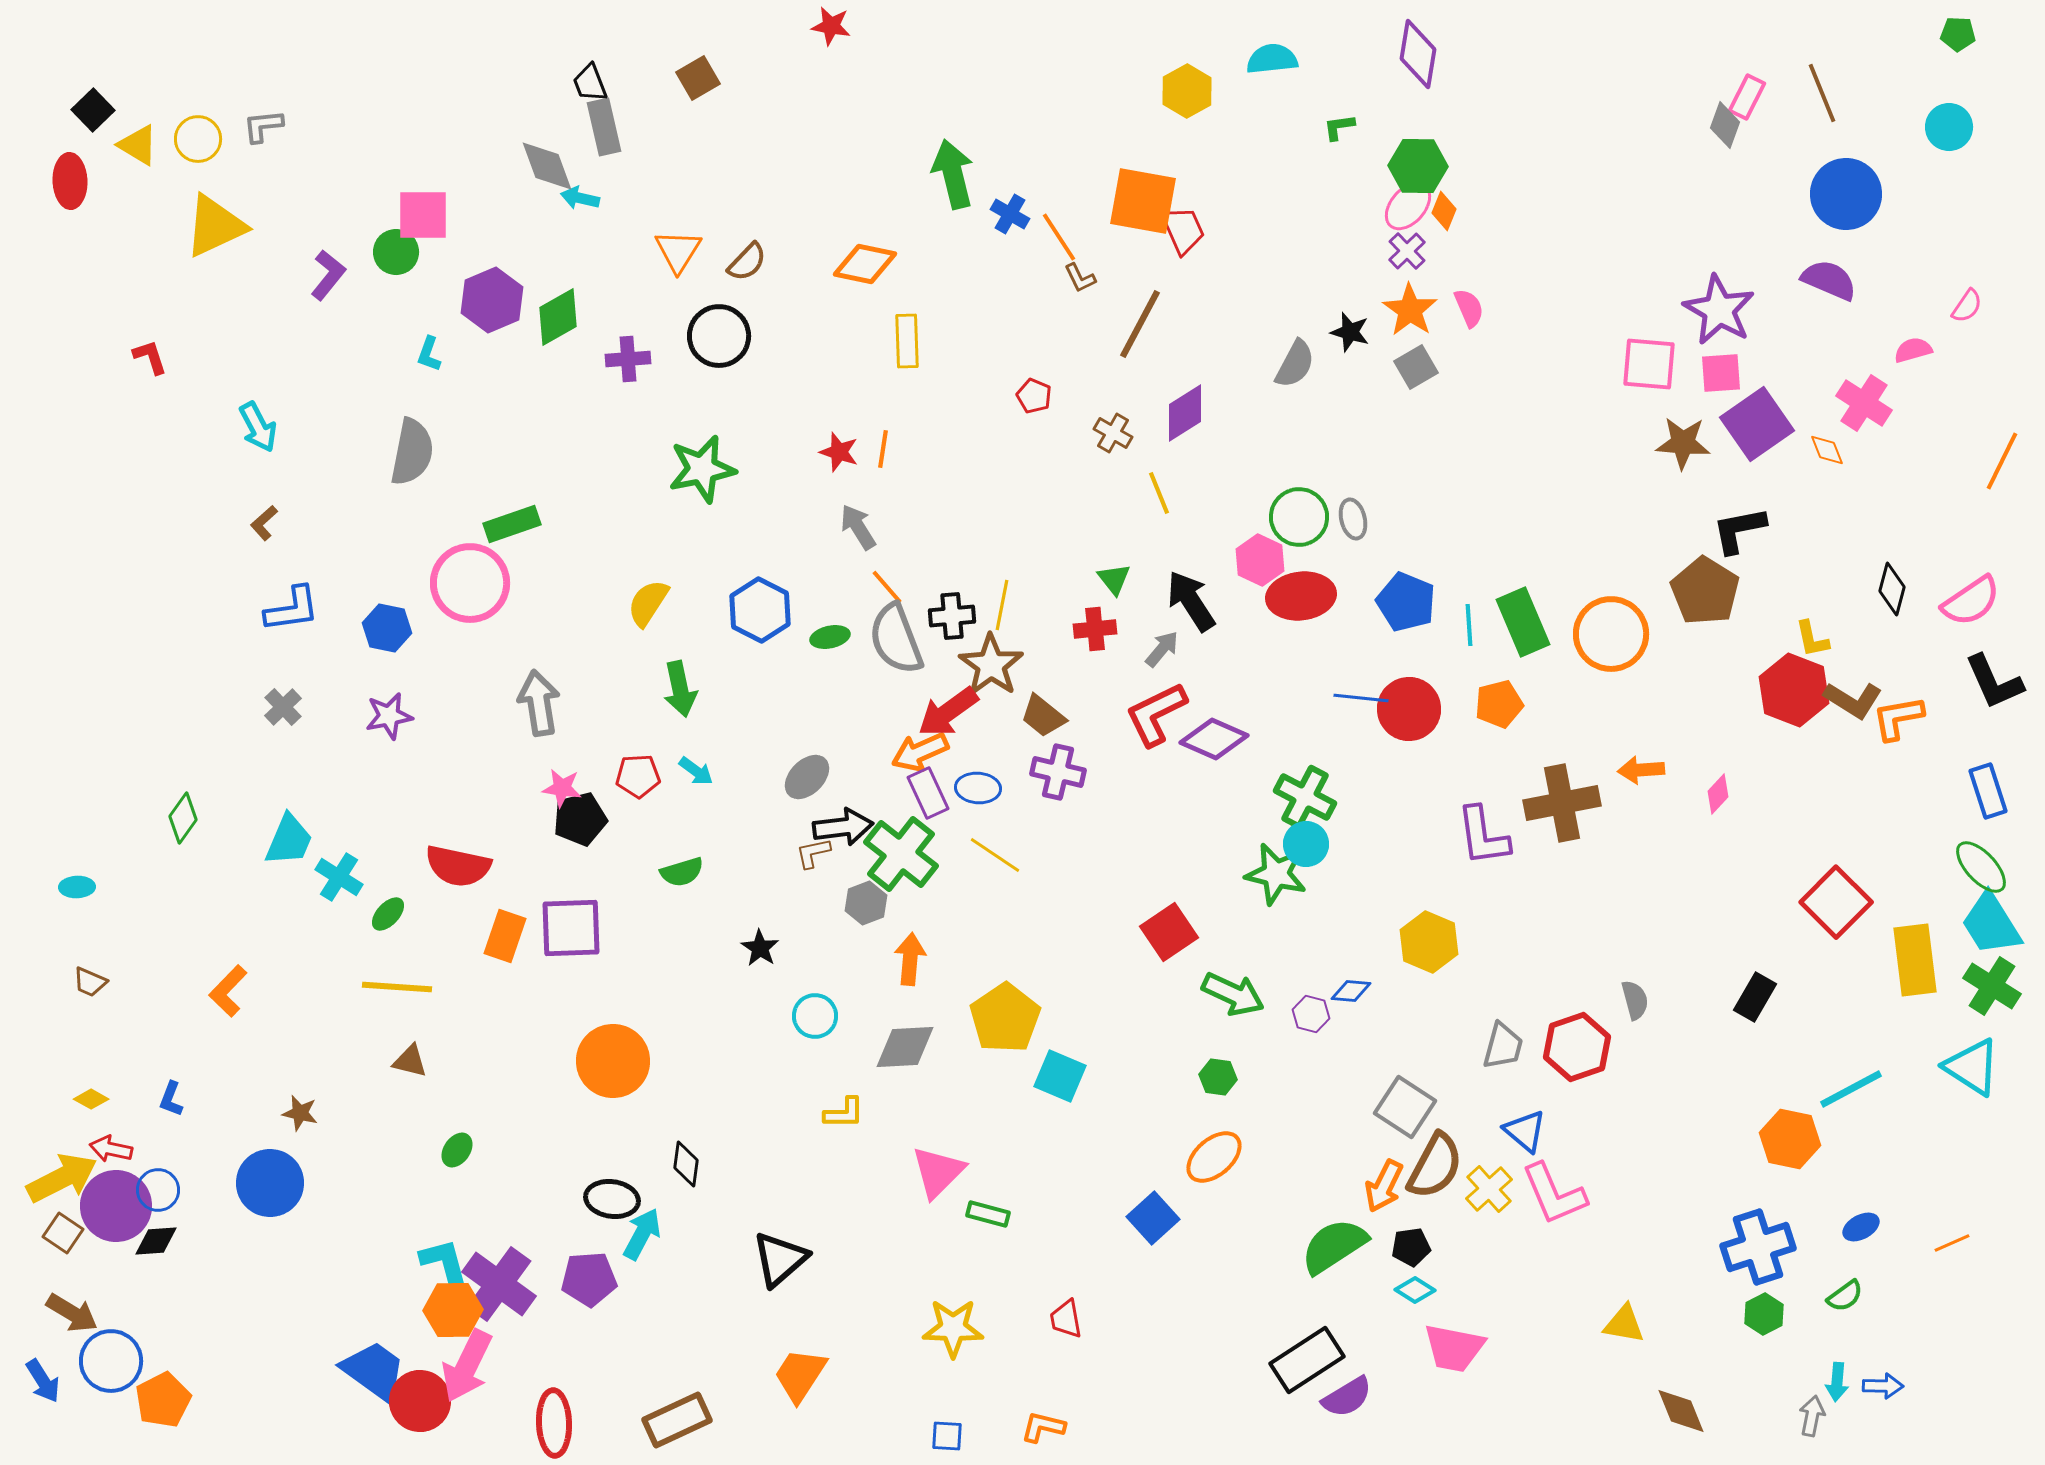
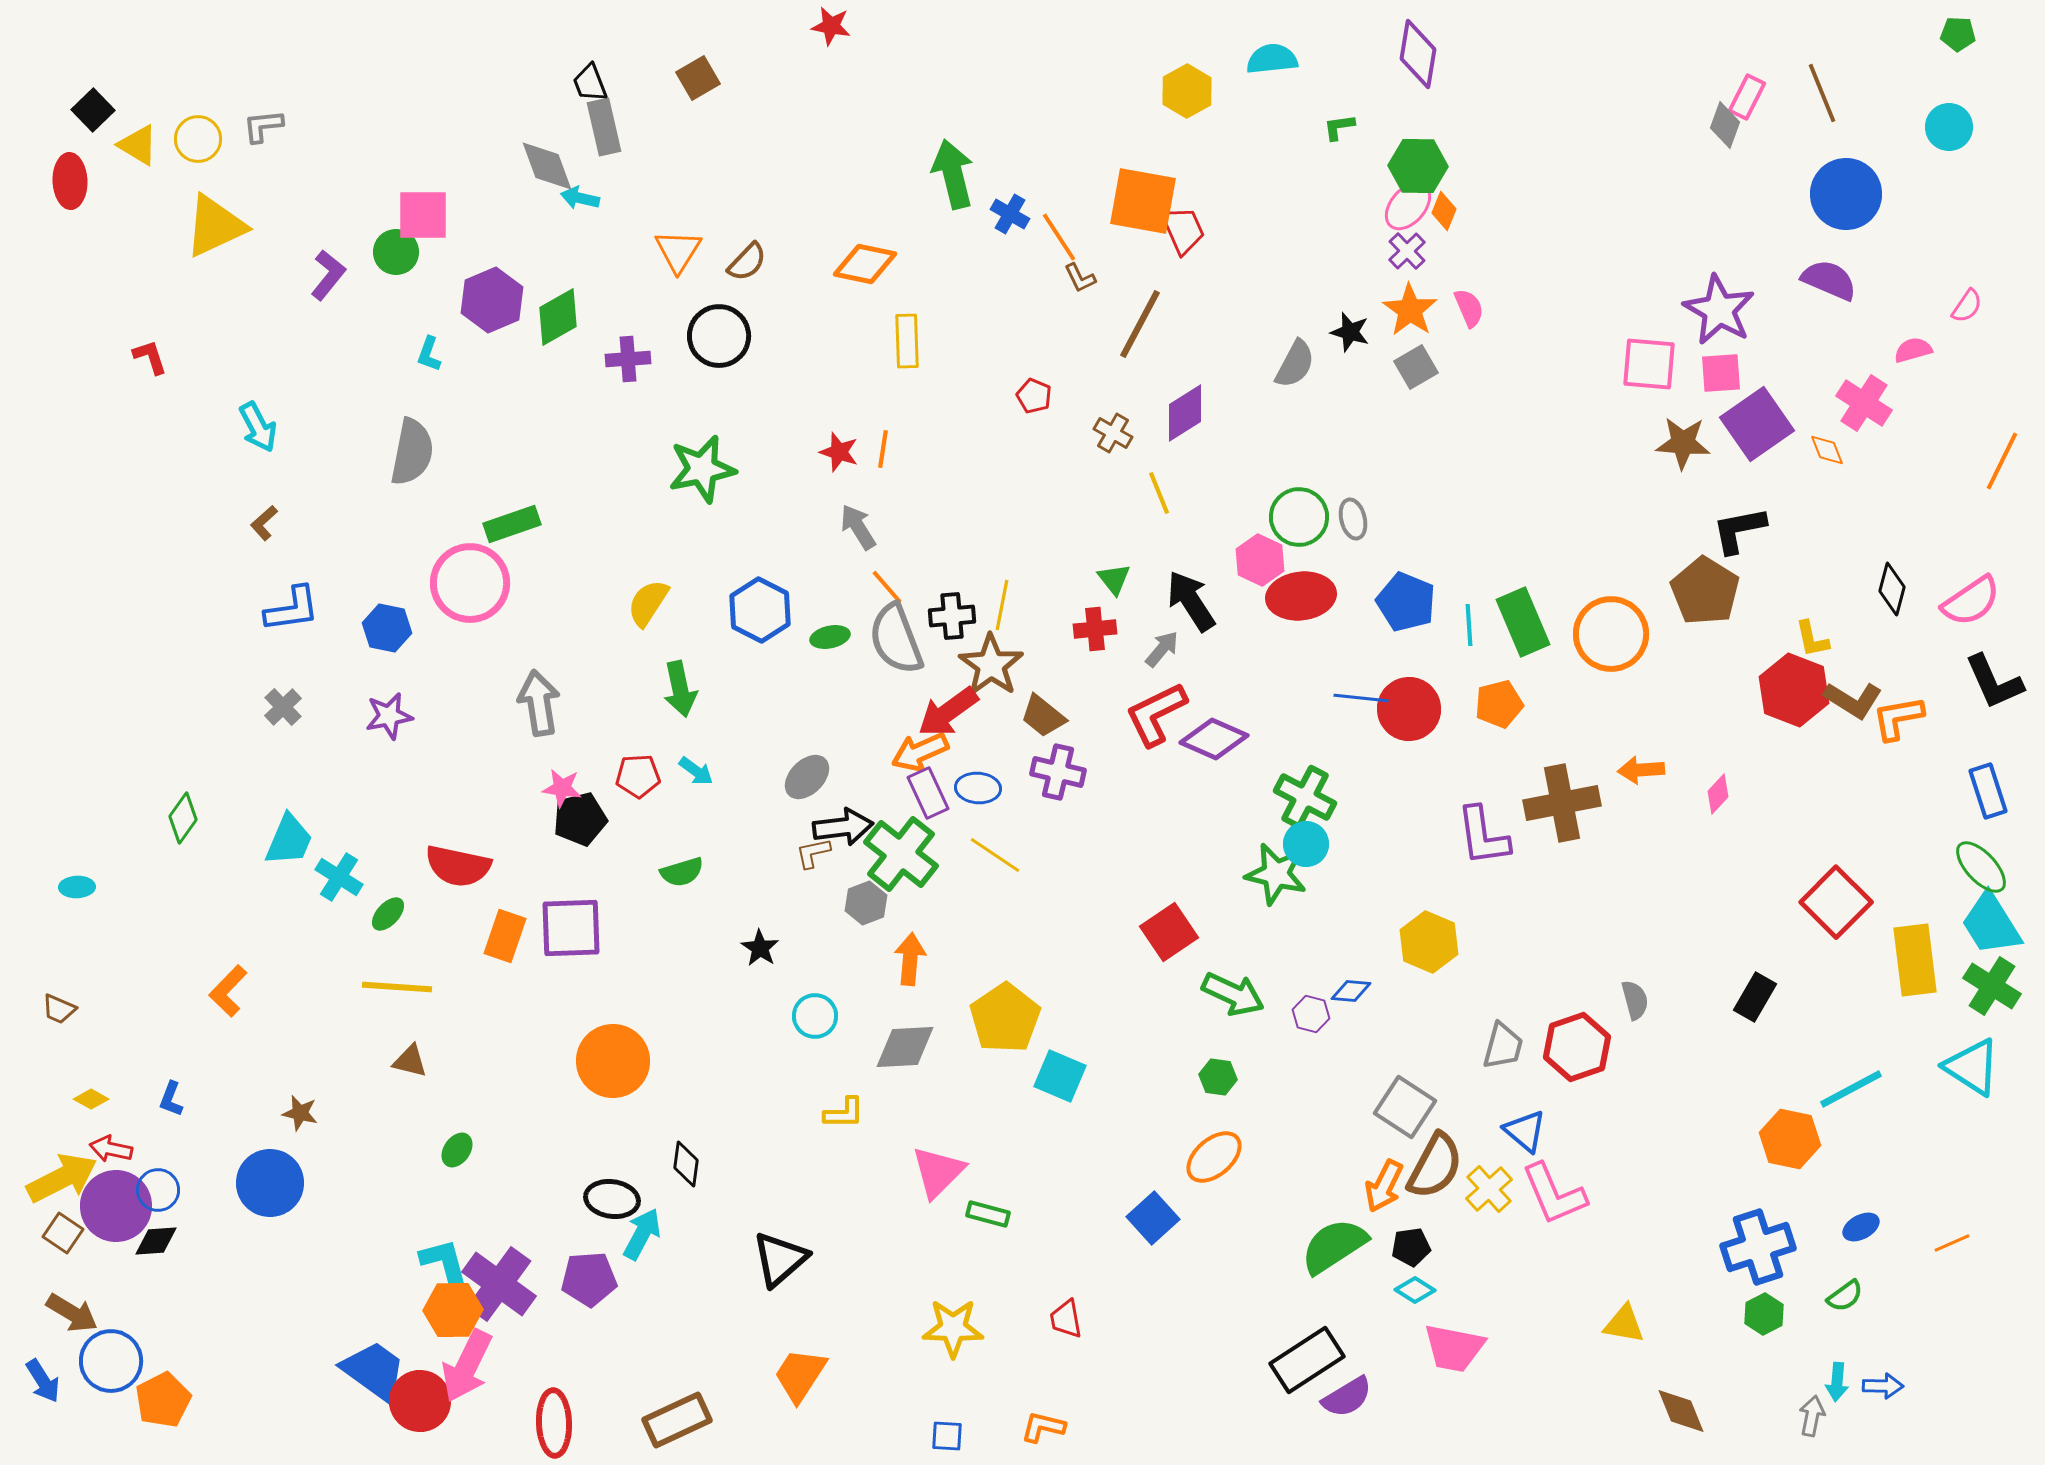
brown trapezoid at (90, 982): moved 31 px left, 27 px down
